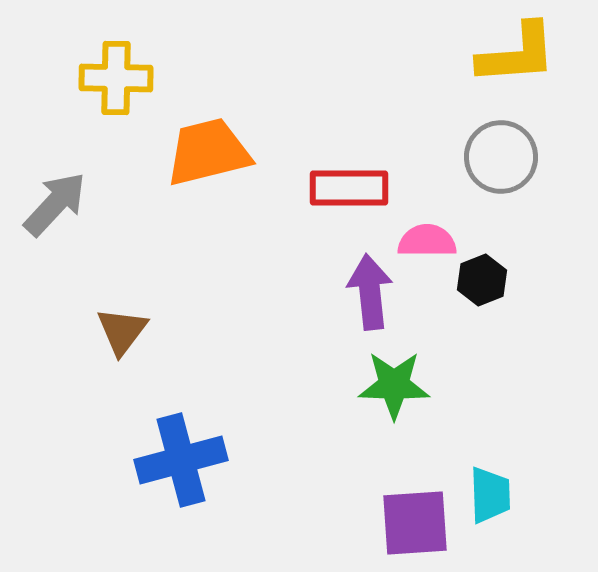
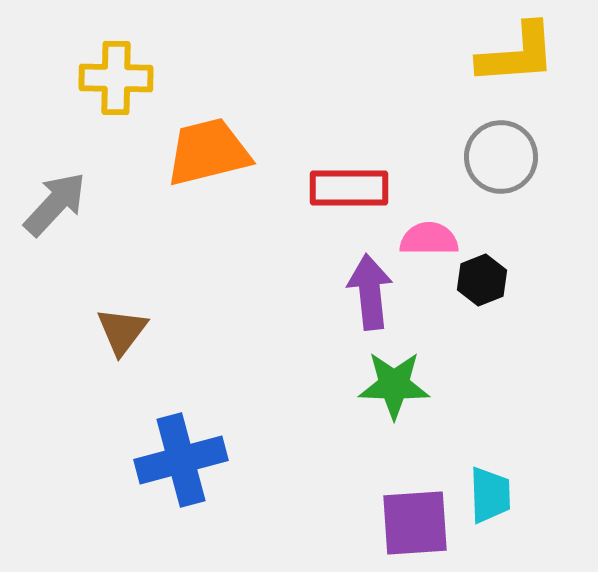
pink semicircle: moved 2 px right, 2 px up
